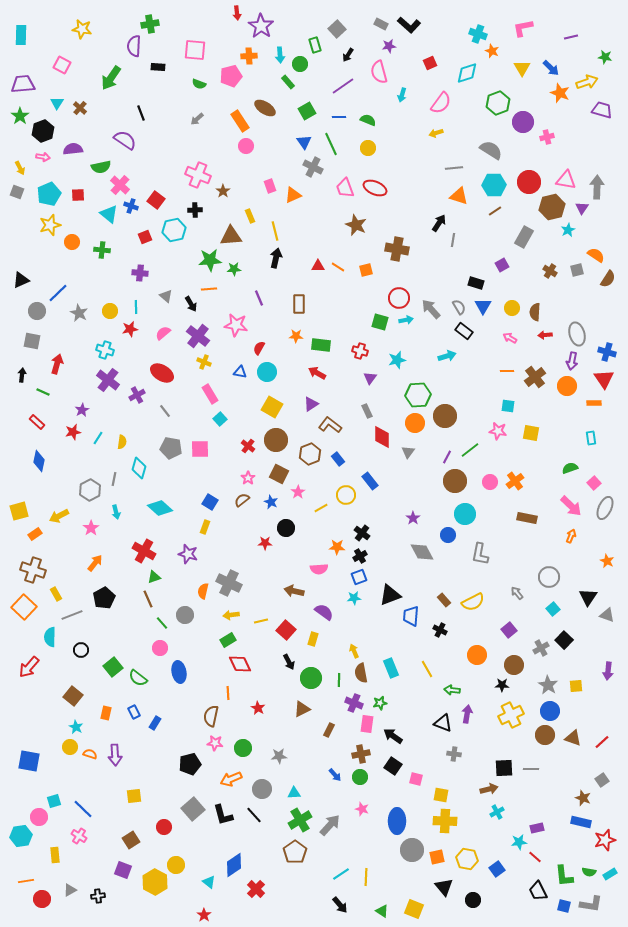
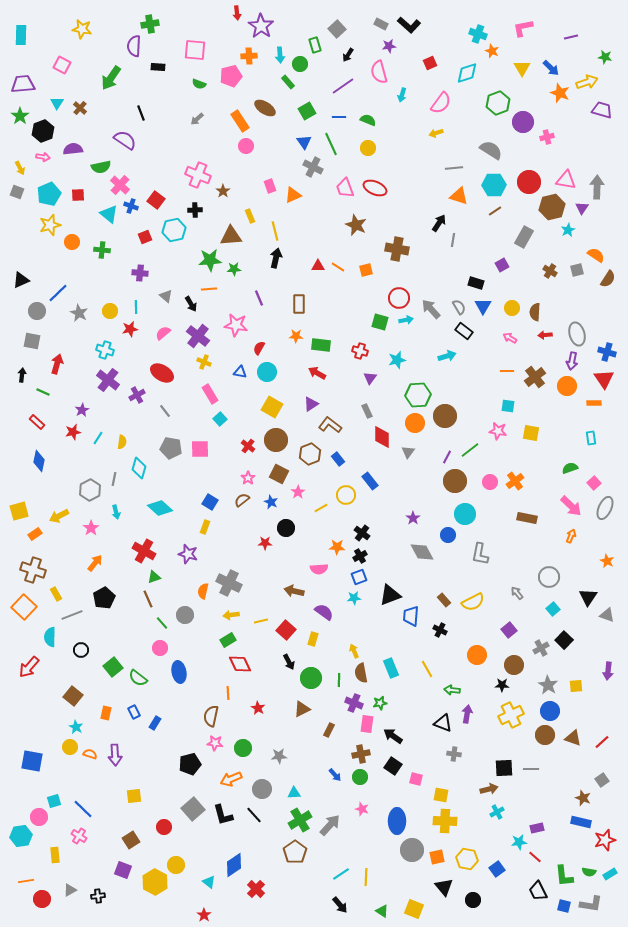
blue square at (29, 761): moved 3 px right
